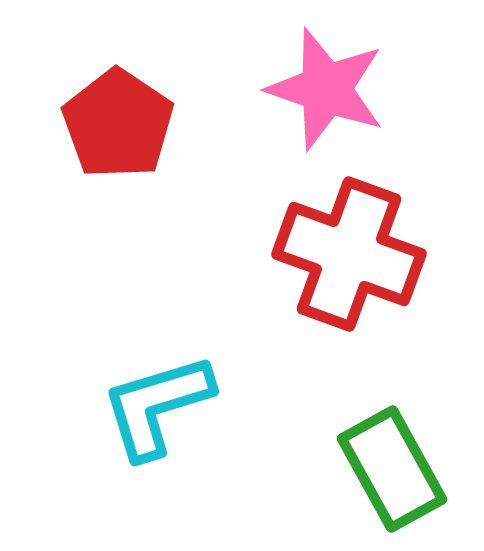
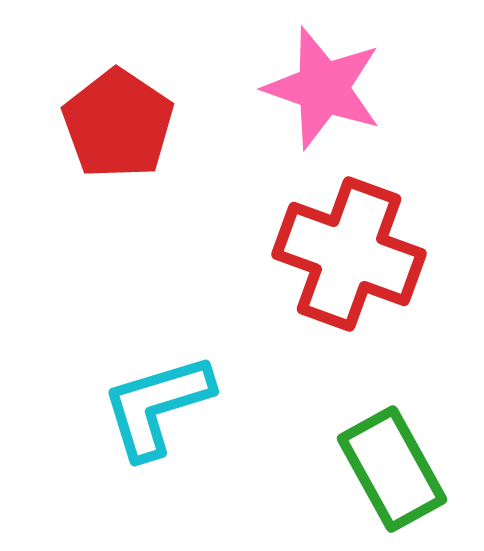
pink star: moved 3 px left, 1 px up
